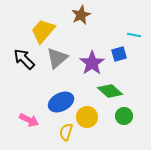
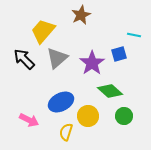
yellow circle: moved 1 px right, 1 px up
